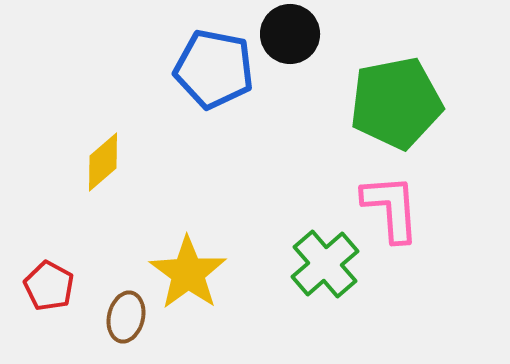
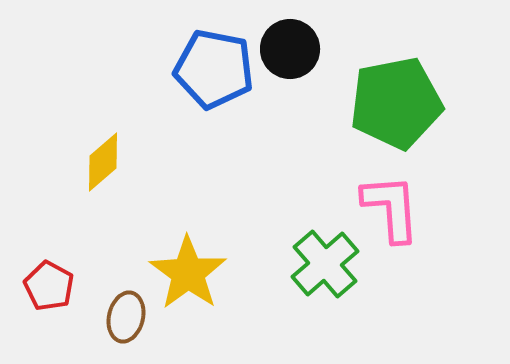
black circle: moved 15 px down
